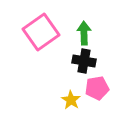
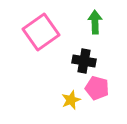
green arrow: moved 11 px right, 11 px up
pink pentagon: rotated 25 degrees clockwise
yellow star: rotated 18 degrees clockwise
